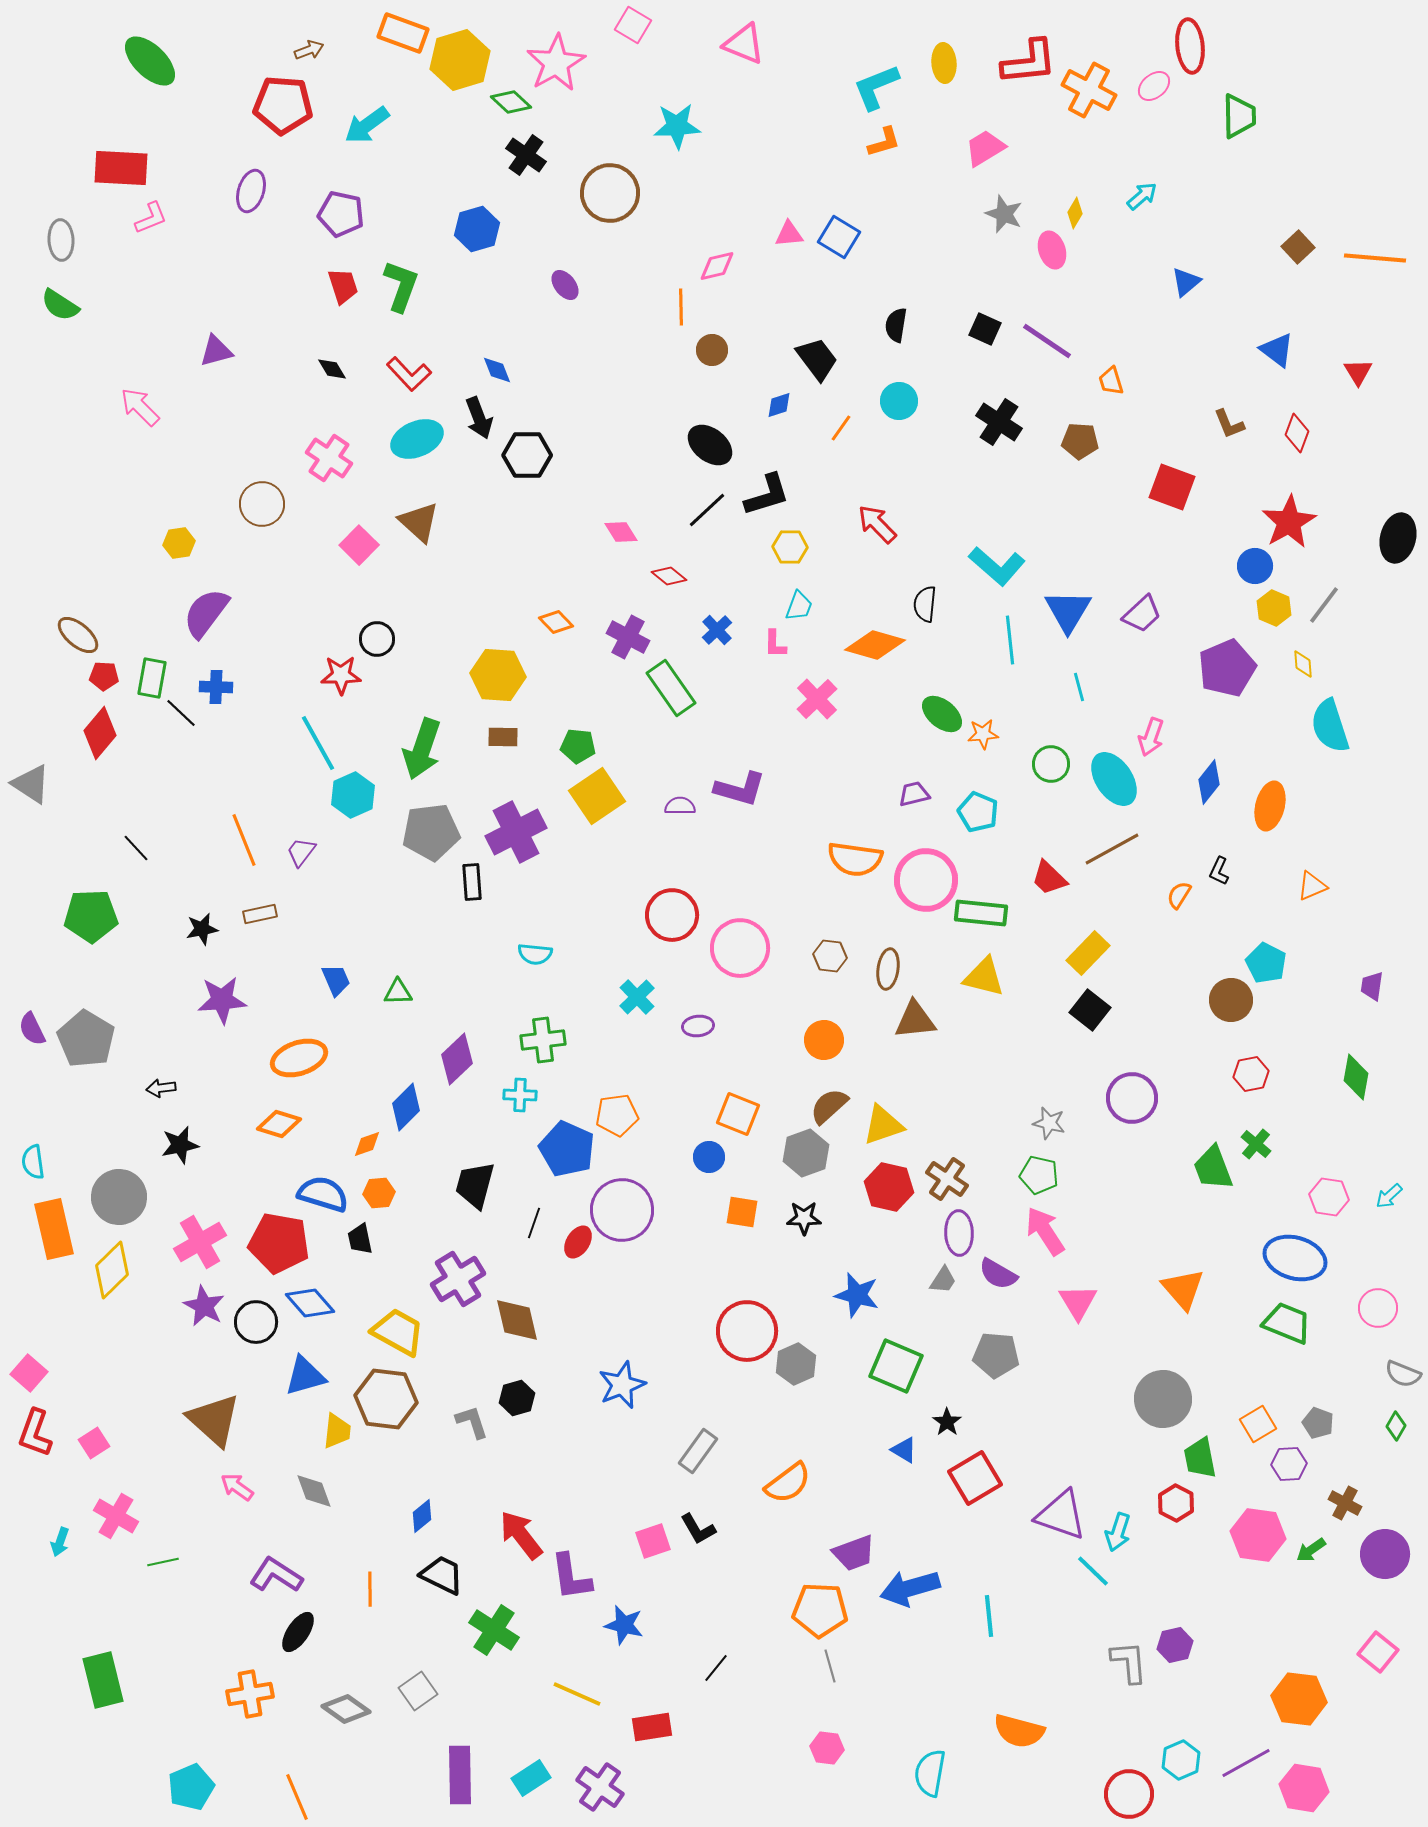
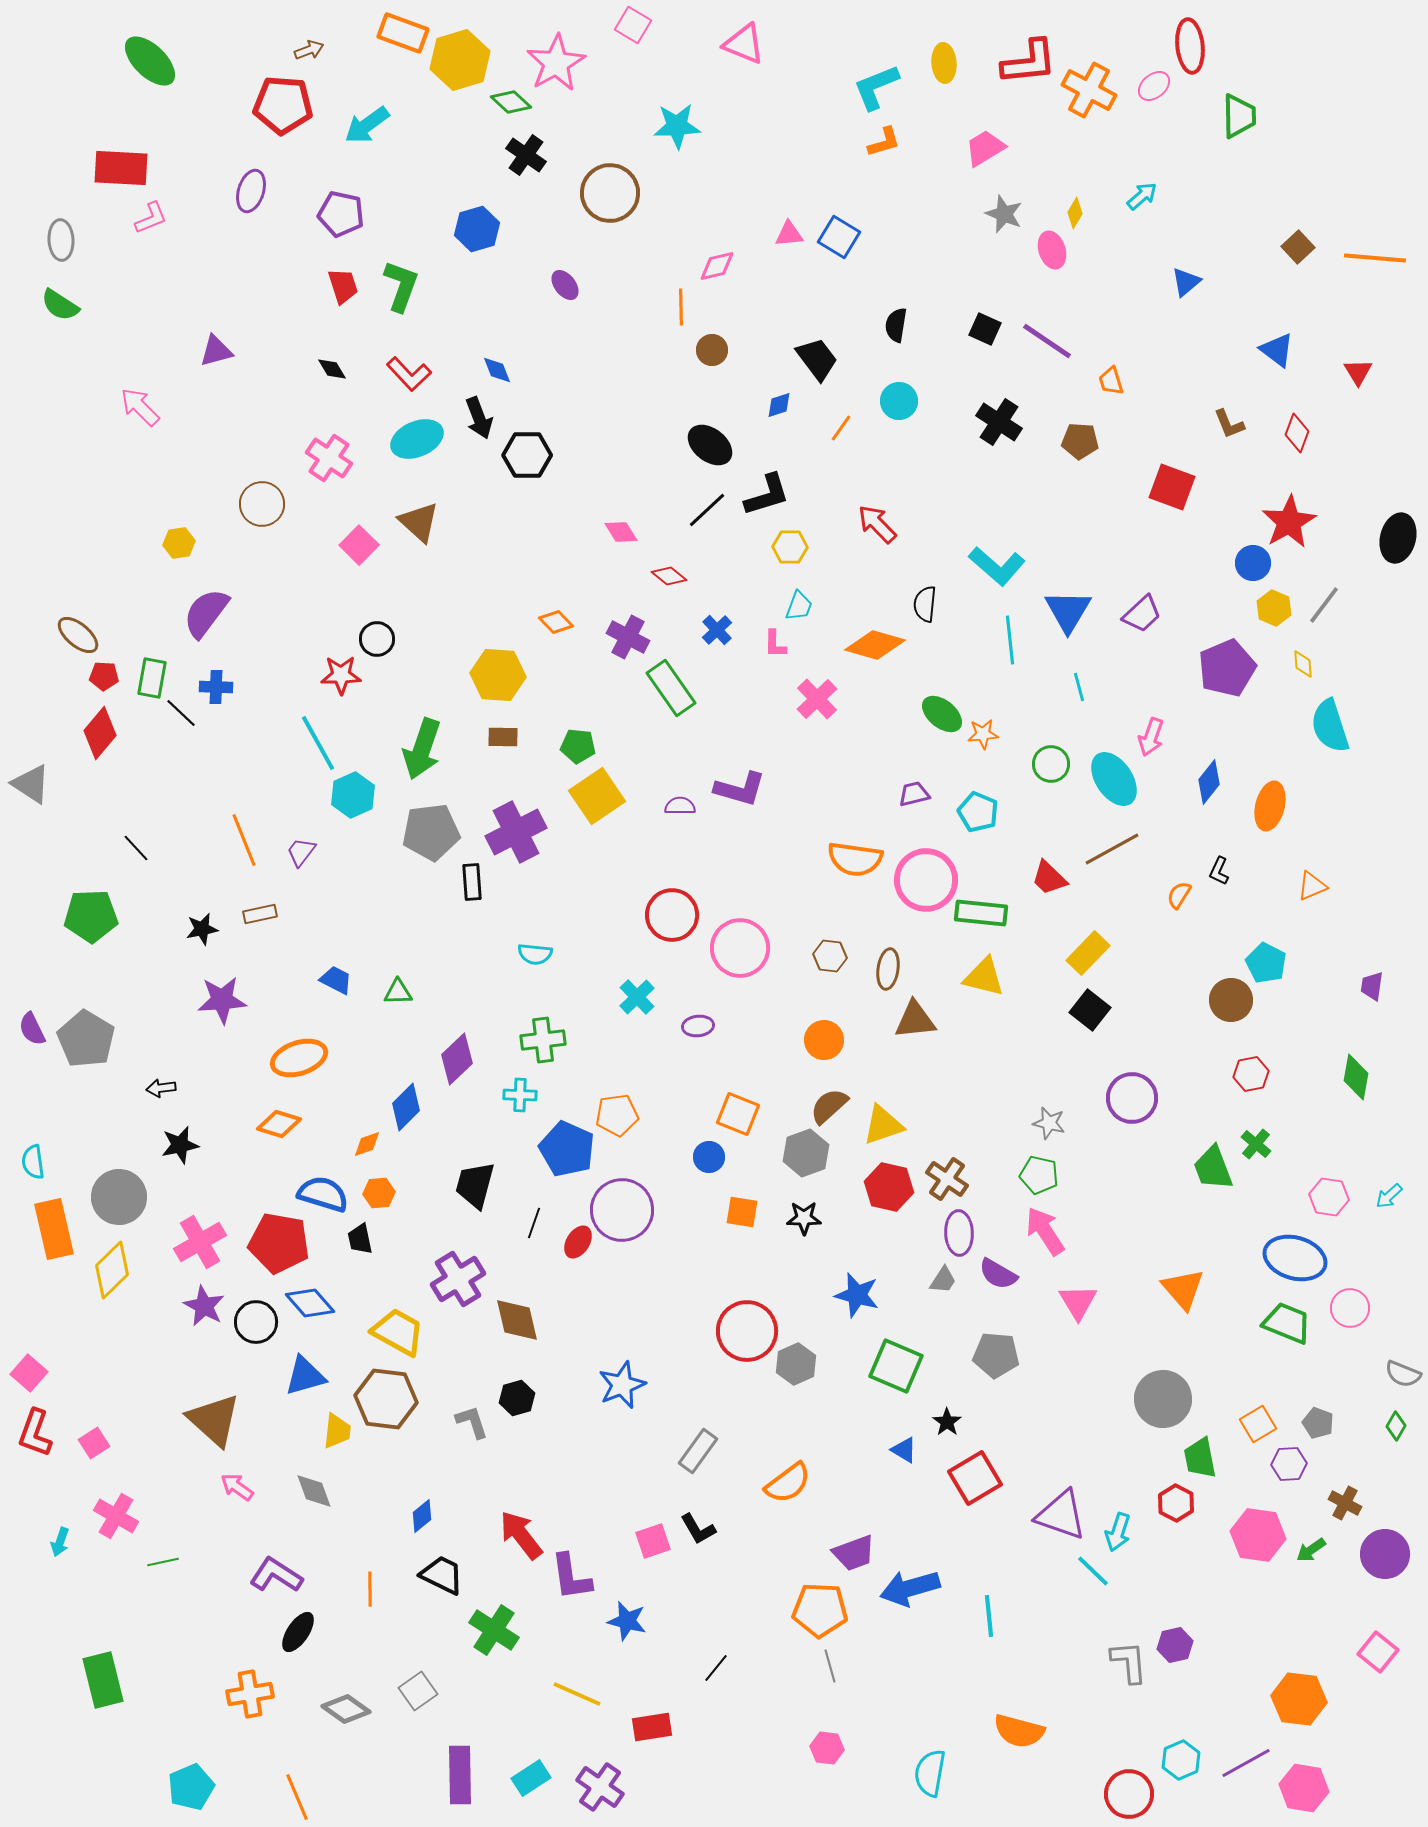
blue circle at (1255, 566): moved 2 px left, 3 px up
blue trapezoid at (336, 980): rotated 40 degrees counterclockwise
pink circle at (1378, 1308): moved 28 px left
blue star at (624, 1625): moved 3 px right, 4 px up
